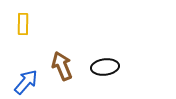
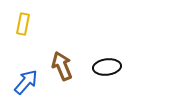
yellow rectangle: rotated 10 degrees clockwise
black ellipse: moved 2 px right
